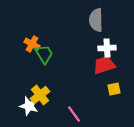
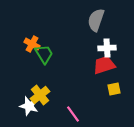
gray semicircle: rotated 20 degrees clockwise
pink line: moved 1 px left
